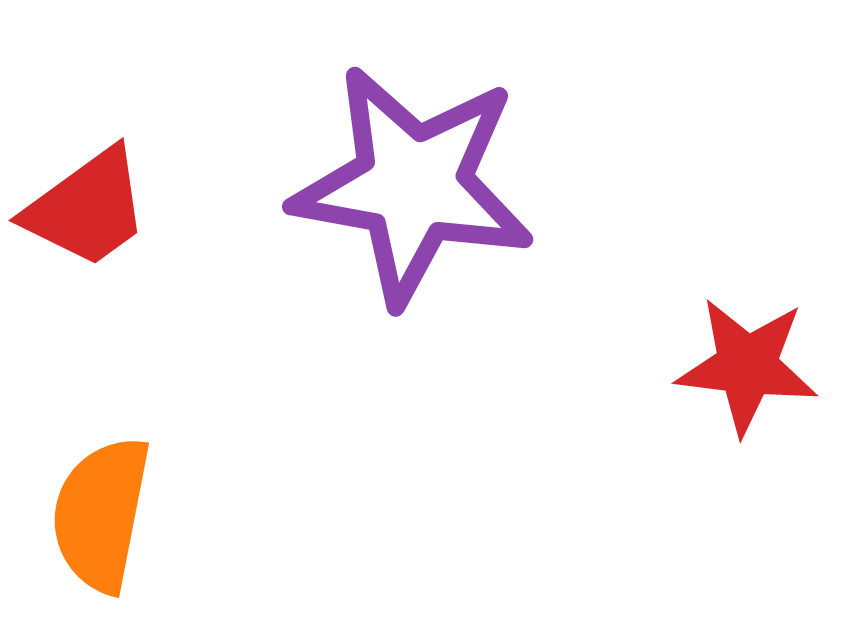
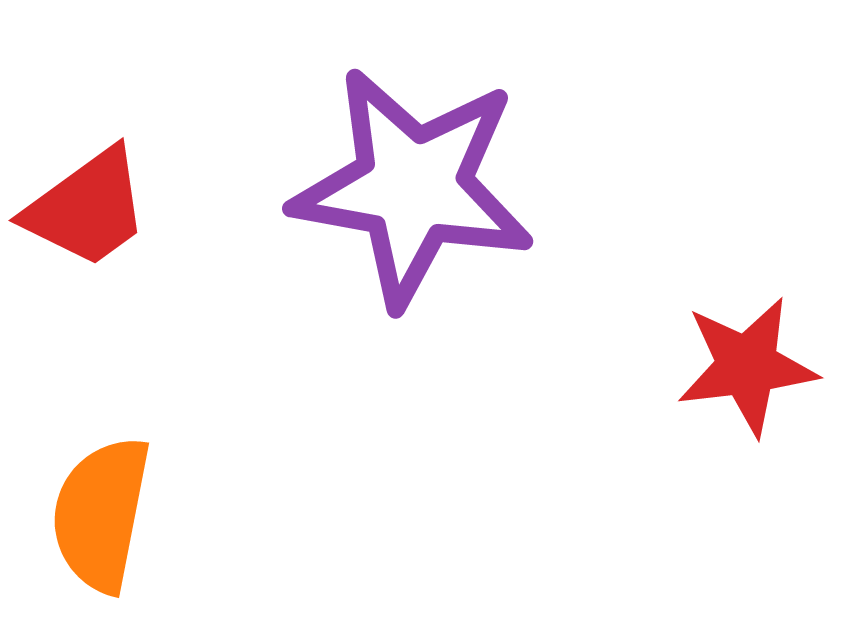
purple star: moved 2 px down
red star: rotated 14 degrees counterclockwise
